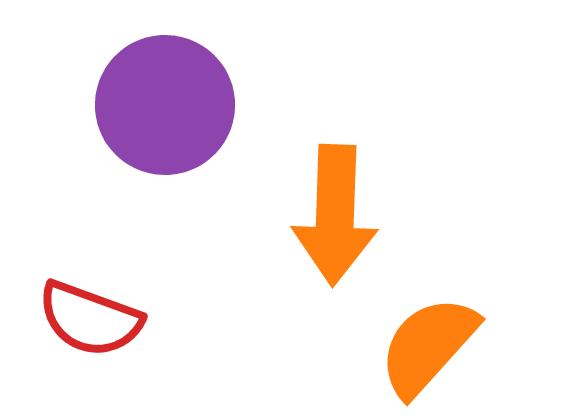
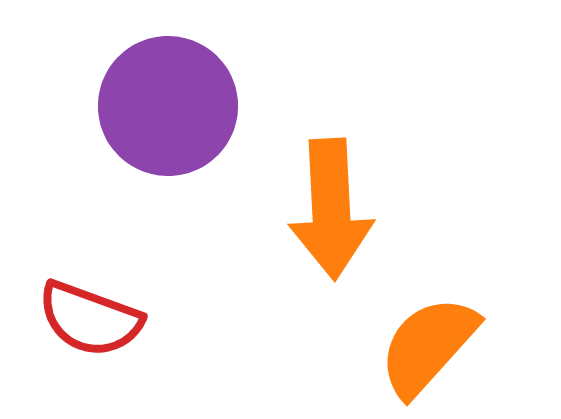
purple circle: moved 3 px right, 1 px down
orange arrow: moved 4 px left, 6 px up; rotated 5 degrees counterclockwise
